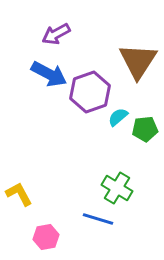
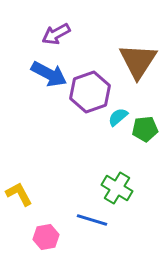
blue line: moved 6 px left, 1 px down
